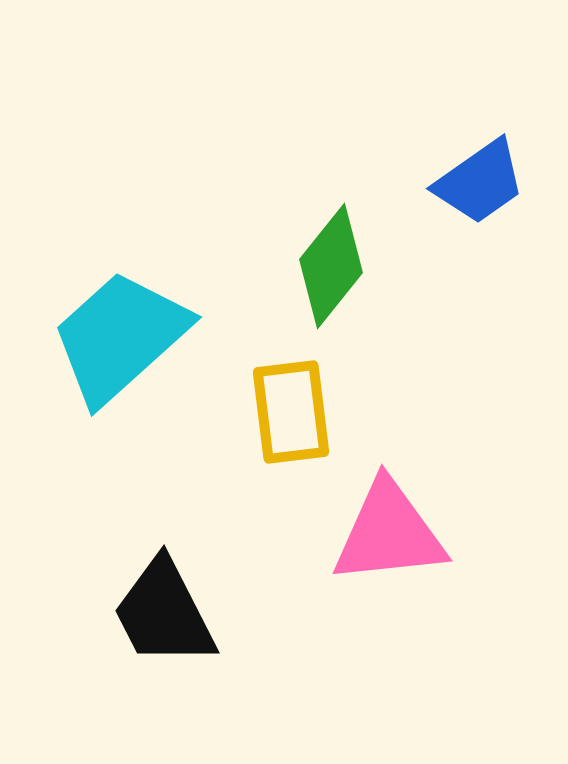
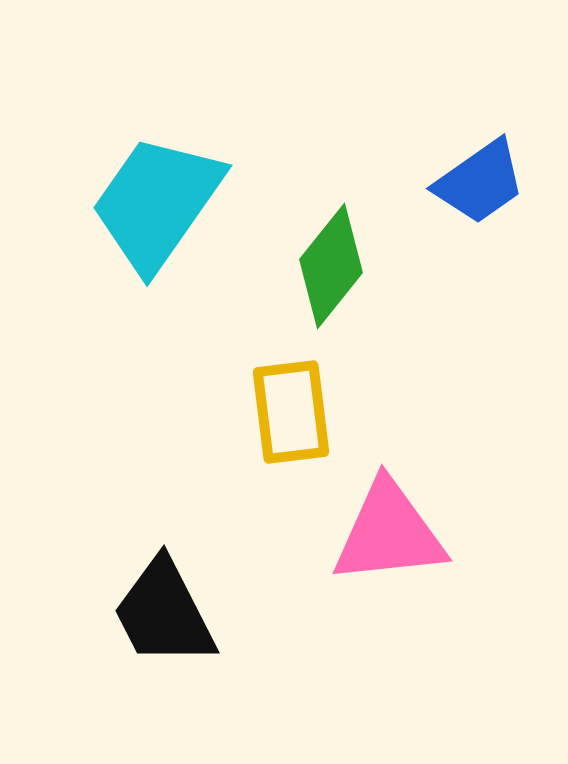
cyan trapezoid: moved 37 px right, 134 px up; rotated 13 degrees counterclockwise
